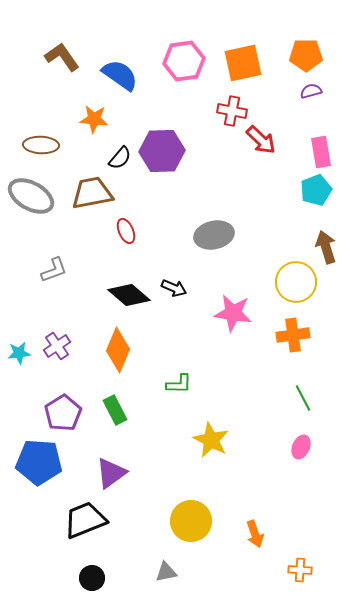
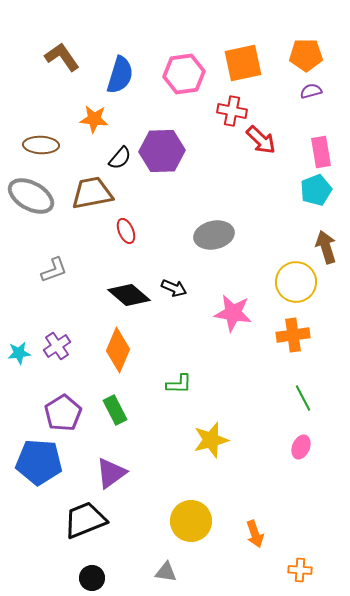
pink hexagon at (184, 61): moved 13 px down
blue semicircle at (120, 75): rotated 72 degrees clockwise
yellow star at (211, 440): rotated 30 degrees clockwise
gray triangle at (166, 572): rotated 20 degrees clockwise
